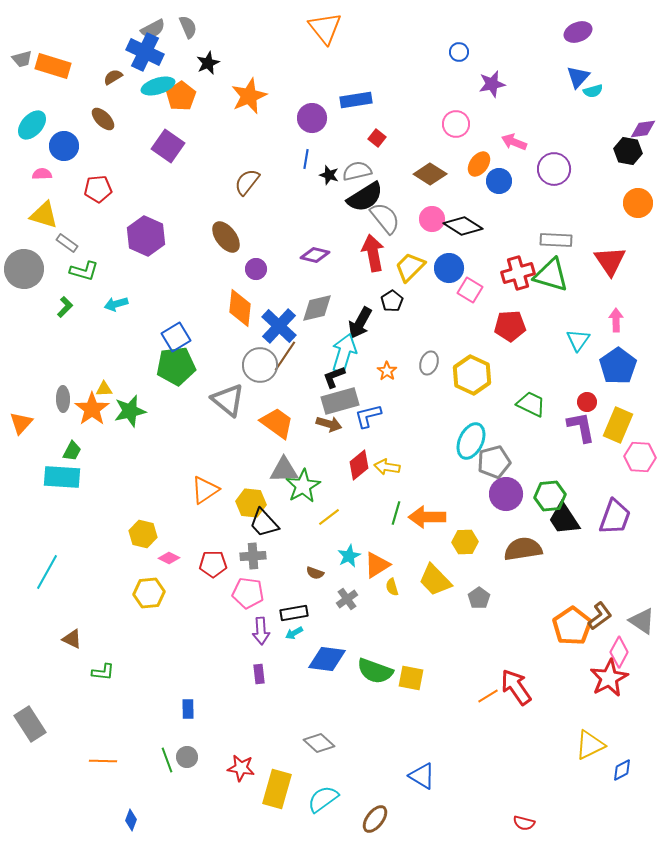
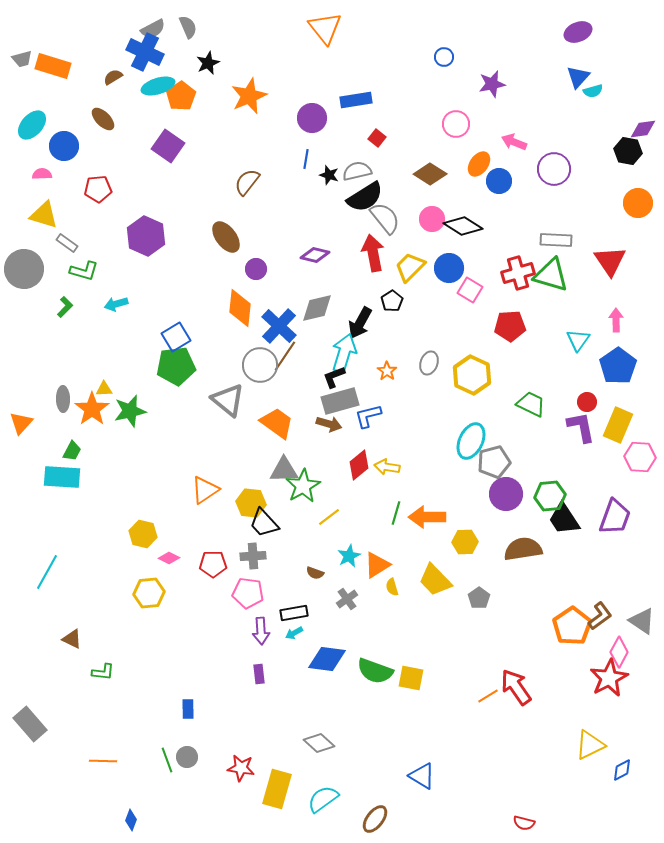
blue circle at (459, 52): moved 15 px left, 5 px down
gray rectangle at (30, 724): rotated 8 degrees counterclockwise
